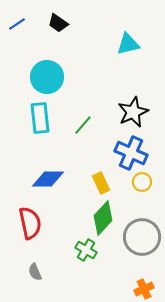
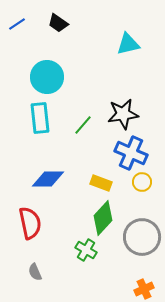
black star: moved 10 px left, 2 px down; rotated 16 degrees clockwise
yellow rectangle: rotated 45 degrees counterclockwise
